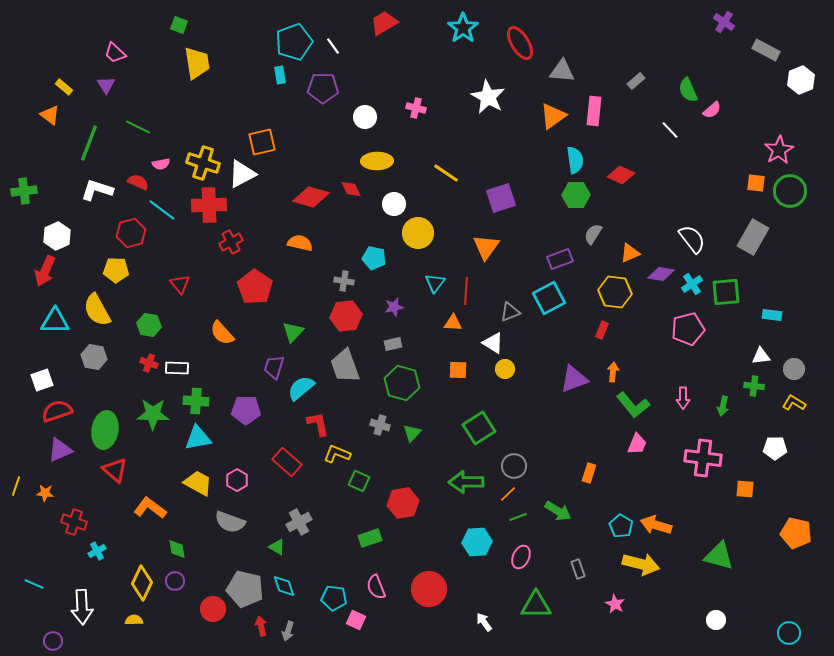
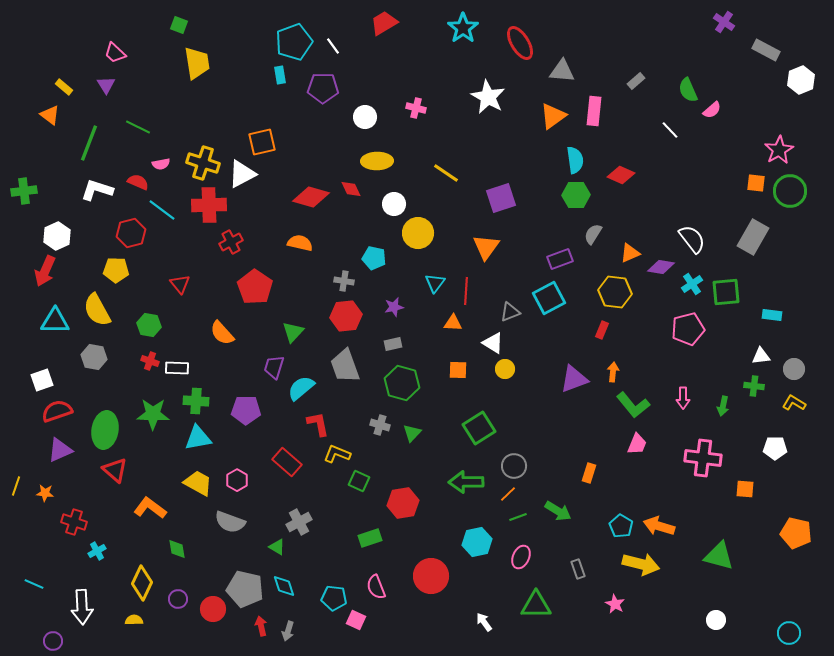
purple diamond at (661, 274): moved 7 px up
red cross at (149, 363): moved 1 px right, 2 px up
orange arrow at (656, 525): moved 3 px right, 1 px down
cyan hexagon at (477, 542): rotated 8 degrees counterclockwise
purple circle at (175, 581): moved 3 px right, 18 px down
red circle at (429, 589): moved 2 px right, 13 px up
